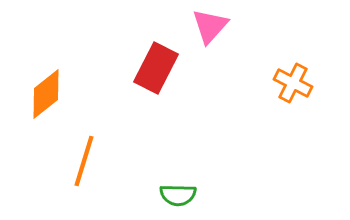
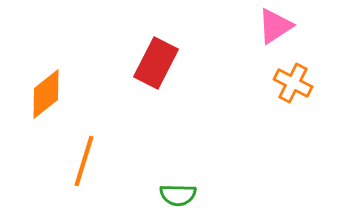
pink triangle: moved 65 px right; rotated 15 degrees clockwise
red rectangle: moved 5 px up
